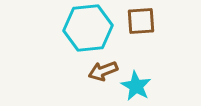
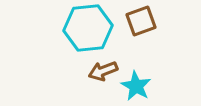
brown square: rotated 16 degrees counterclockwise
